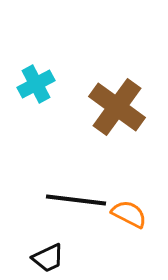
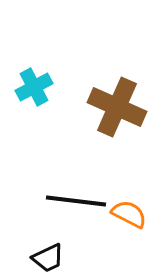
cyan cross: moved 2 px left, 3 px down
brown cross: rotated 12 degrees counterclockwise
black line: moved 1 px down
